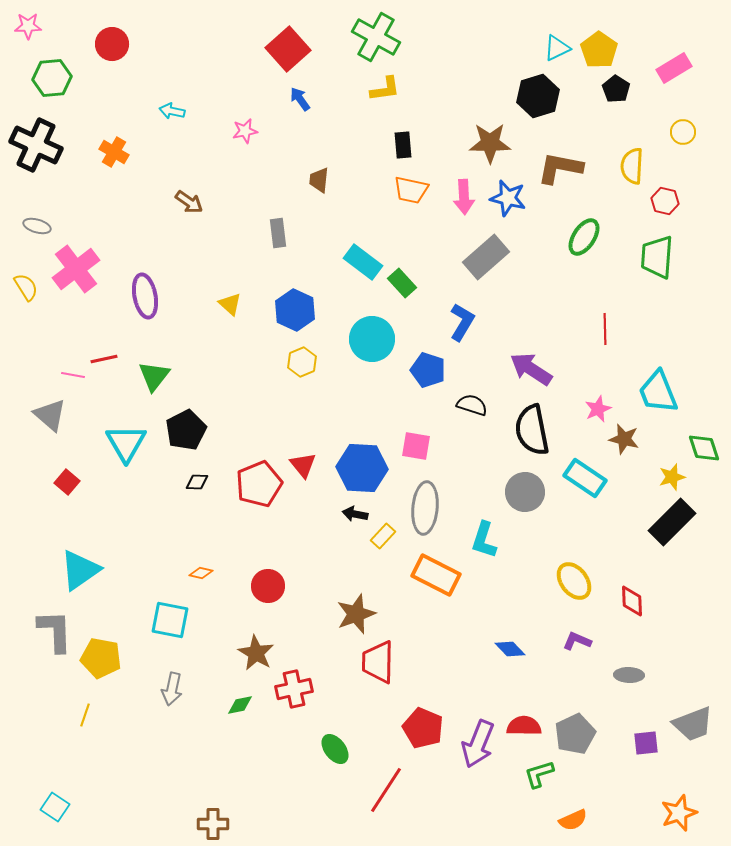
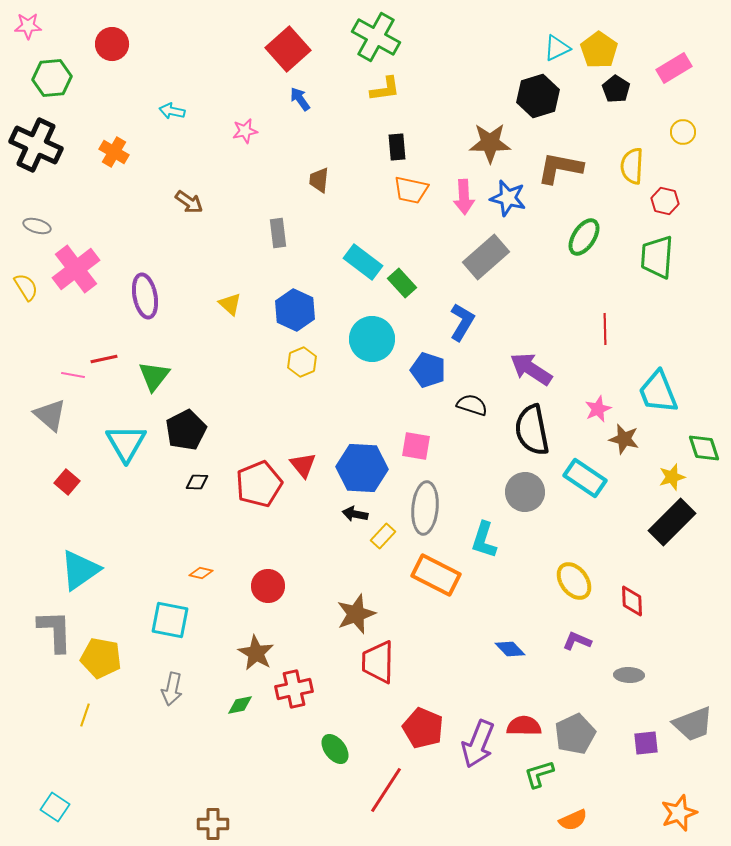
black rectangle at (403, 145): moved 6 px left, 2 px down
